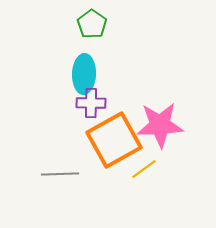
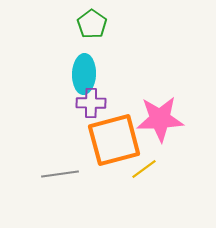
pink star: moved 6 px up
orange square: rotated 14 degrees clockwise
gray line: rotated 6 degrees counterclockwise
